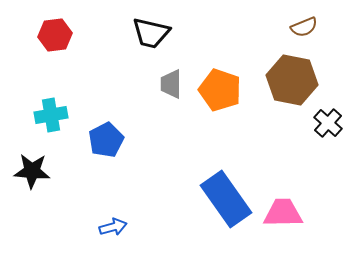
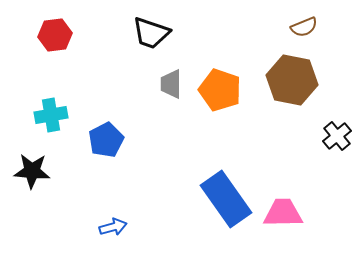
black trapezoid: rotated 6 degrees clockwise
black cross: moved 9 px right, 13 px down; rotated 8 degrees clockwise
